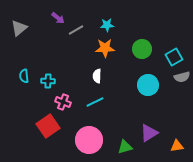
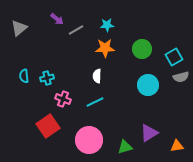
purple arrow: moved 1 px left, 1 px down
gray semicircle: moved 1 px left
cyan cross: moved 1 px left, 3 px up; rotated 16 degrees counterclockwise
pink cross: moved 3 px up
